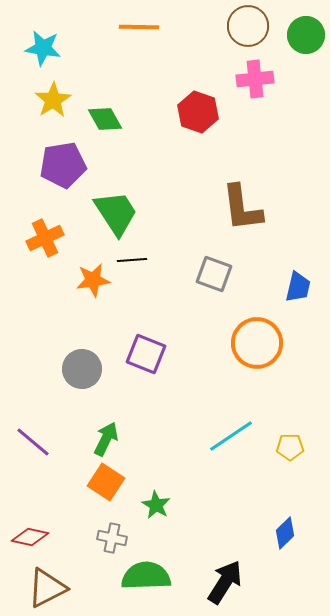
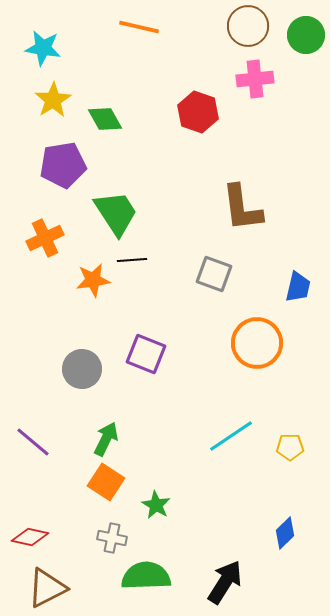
orange line: rotated 12 degrees clockwise
